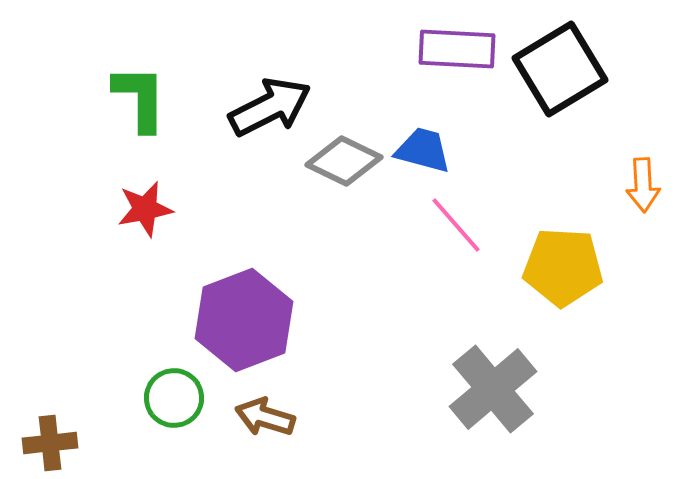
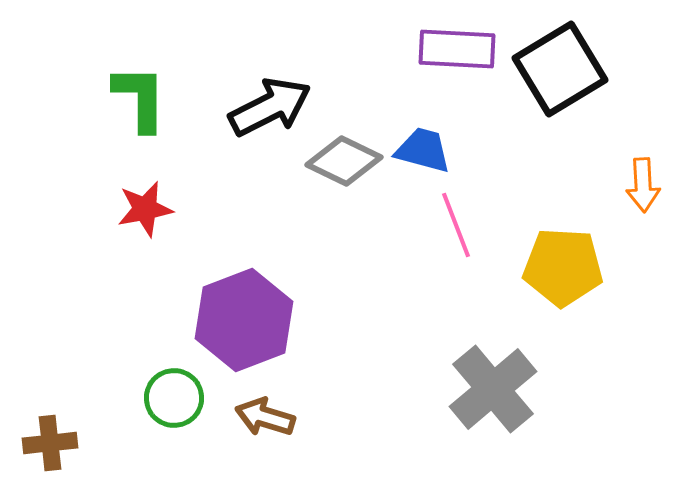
pink line: rotated 20 degrees clockwise
